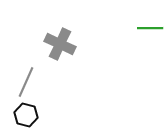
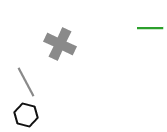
gray line: rotated 52 degrees counterclockwise
